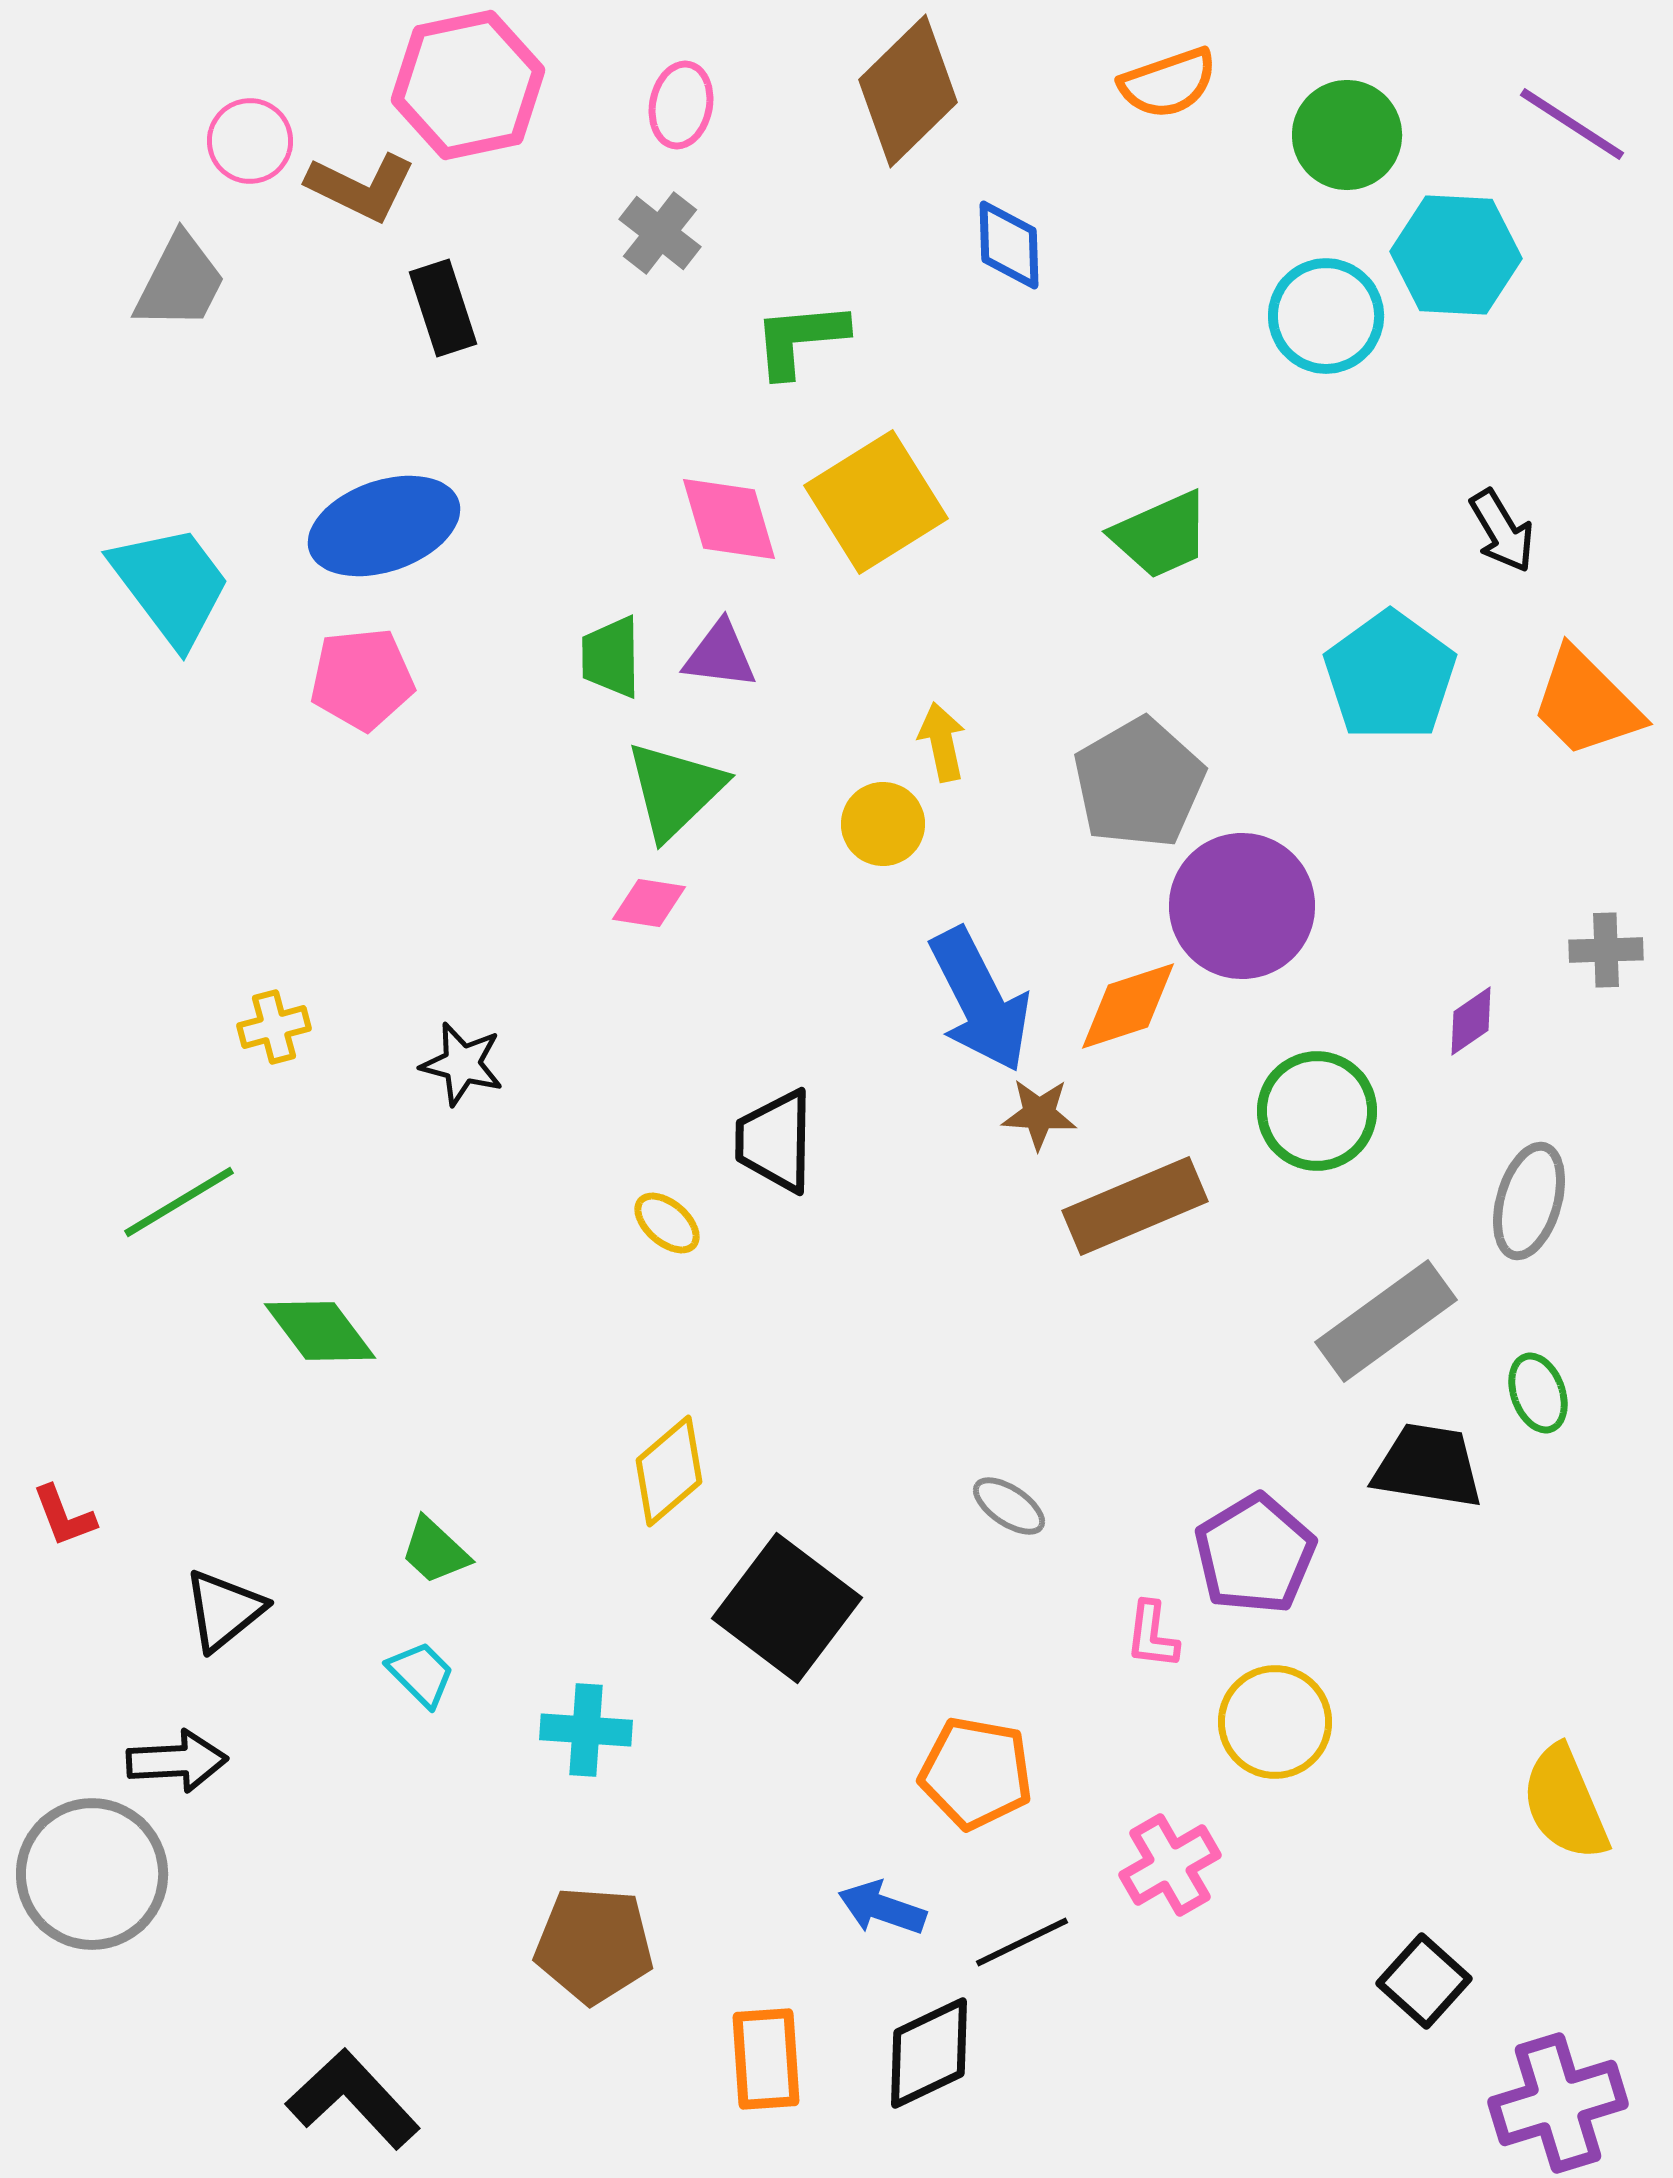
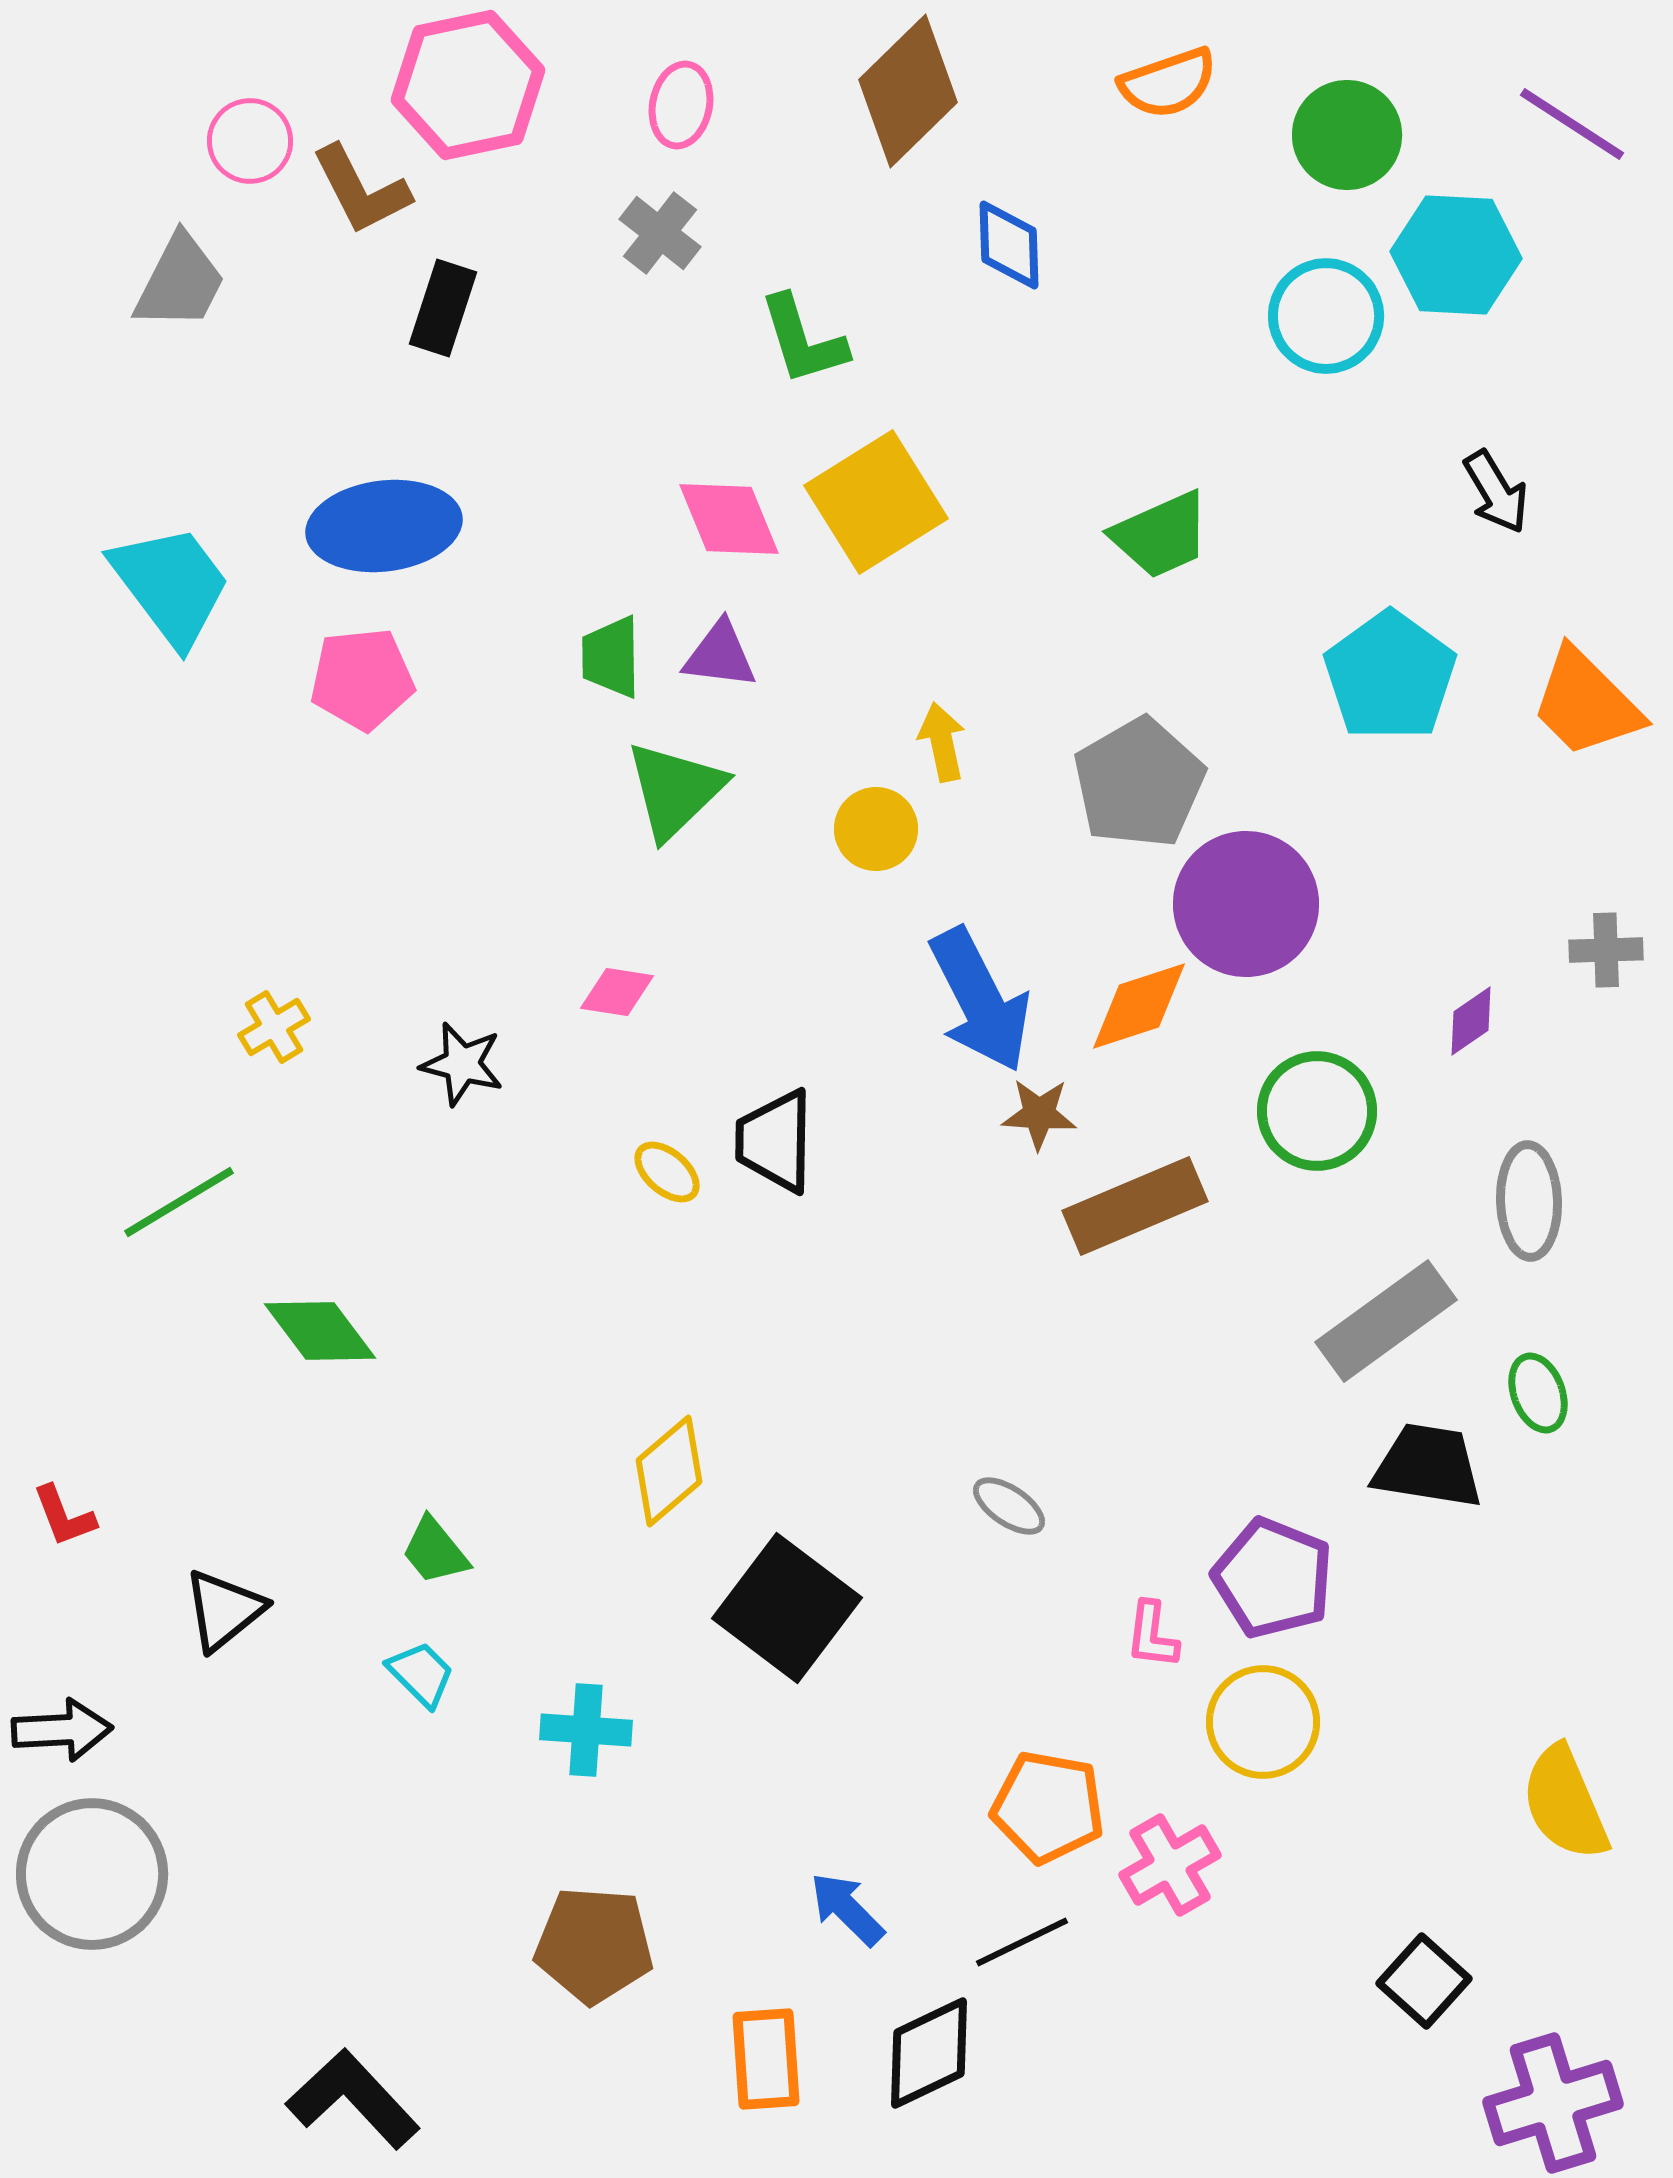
brown L-shape at (361, 187): moved 3 px down; rotated 37 degrees clockwise
black rectangle at (443, 308): rotated 36 degrees clockwise
green L-shape at (800, 339): moved 3 px right, 1 px down; rotated 102 degrees counterclockwise
pink diamond at (729, 519): rotated 6 degrees counterclockwise
blue ellipse at (384, 526): rotated 12 degrees clockwise
black arrow at (1502, 531): moved 6 px left, 39 px up
yellow circle at (883, 824): moved 7 px left, 5 px down
pink diamond at (649, 903): moved 32 px left, 89 px down
purple circle at (1242, 906): moved 4 px right, 2 px up
orange diamond at (1128, 1006): moved 11 px right
yellow cross at (274, 1027): rotated 16 degrees counterclockwise
gray ellipse at (1529, 1201): rotated 18 degrees counterclockwise
yellow ellipse at (667, 1223): moved 51 px up
green trapezoid at (435, 1551): rotated 8 degrees clockwise
purple pentagon at (1255, 1554): moved 18 px right, 24 px down; rotated 19 degrees counterclockwise
yellow circle at (1275, 1722): moved 12 px left
black arrow at (177, 1761): moved 115 px left, 31 px up
orange pentagon at (976, 1773): moved 72 px right, 34 px down
blue arrow at (882, 1908): moved 35 px left, 1 px down; rotated 26 degrees clockwise
purple cross at (1558, 2103): moved 5 px left
